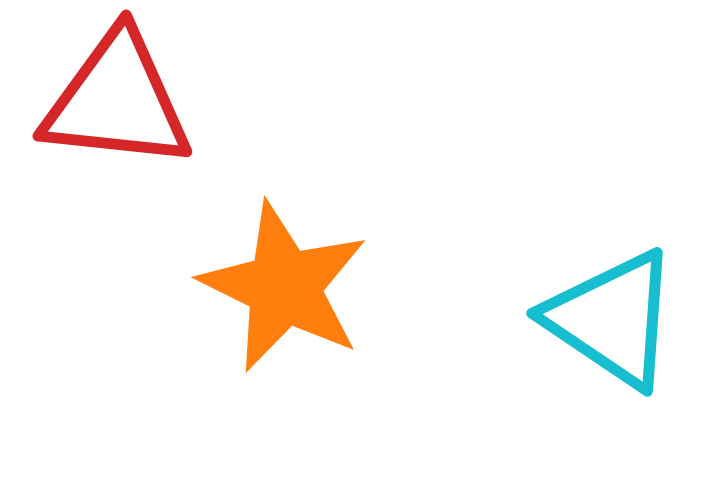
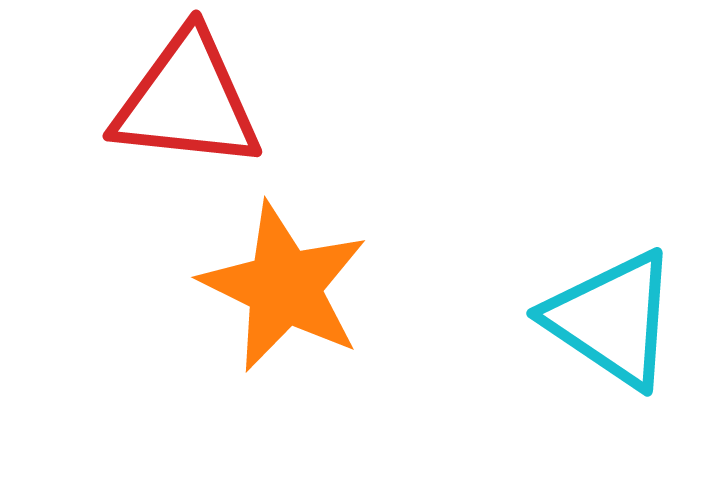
red triangle: moved 70 px right
